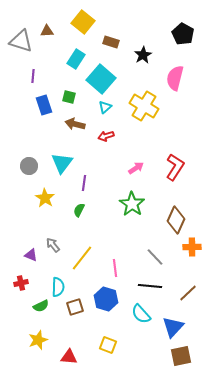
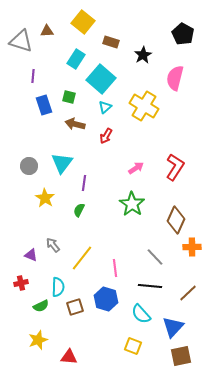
red arrow at (106, 136): rotated 42 degrees counterclockwise
yellow square at (108, 345): moved 25 px right, 1 px down
